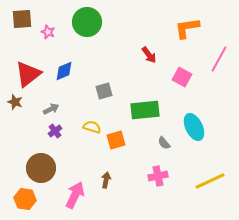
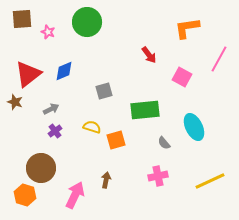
orange hexagon: moved 4 px up; rotated 10 degrees clockwise
